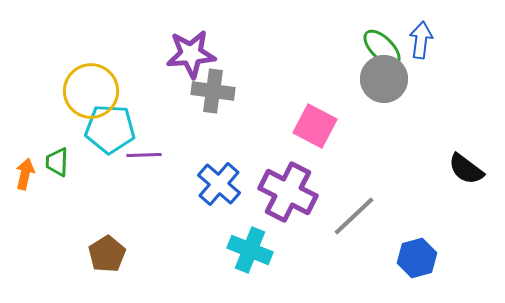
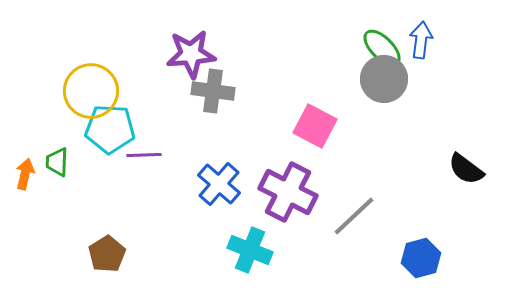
blue hexagon: moved 4 px right
